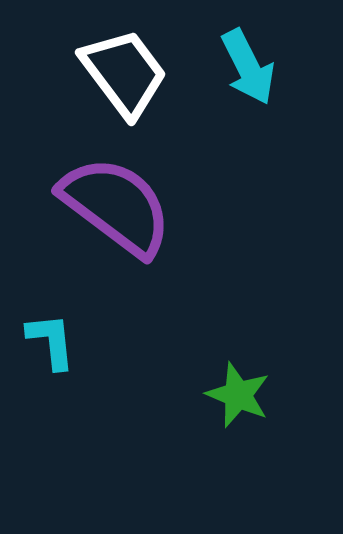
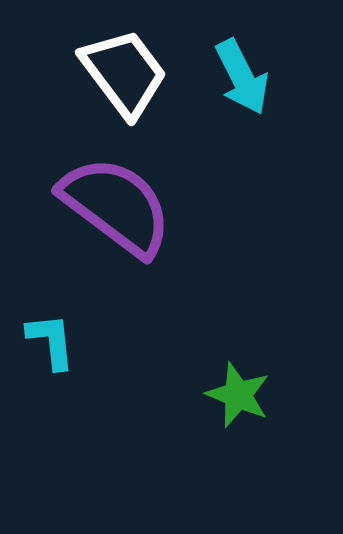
cyan arrow: moved 6 px left, 10 px down
